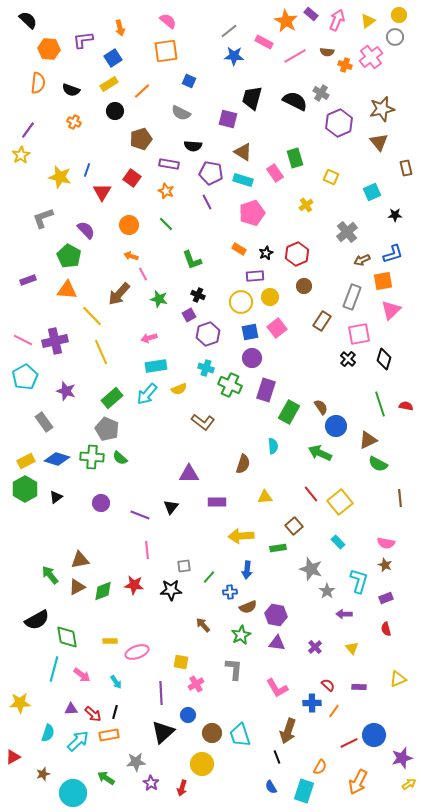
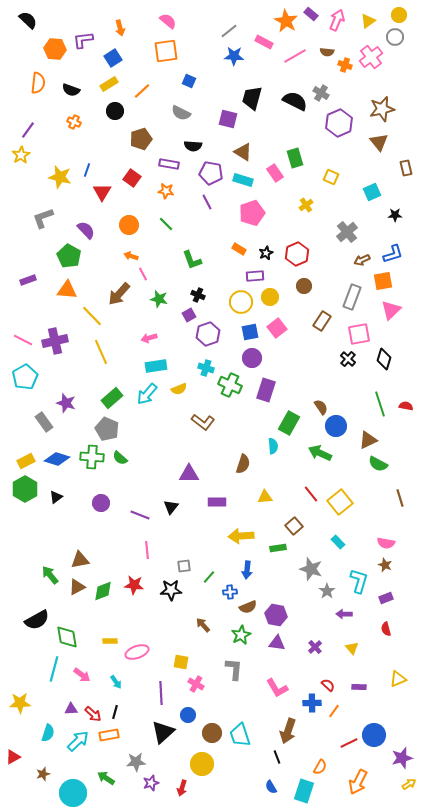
orange hexagon at (49, 49): moved 6 px right
orange star at (166, 191): rotated 14 degrees counterclockwise
purple star at (66, 391): moved 12 px down
green rectangle at (289, 412): moved 11 px down
brown line at (400, 498): rotated 12 degrees counterclockwise
pink cross at (196, 684): rotated 28 degrees counterclockwise
purple star at (151, 783): rotated 21 degrees clockwise
